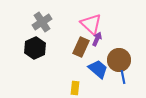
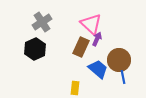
black hexagon: moved 1 px down
